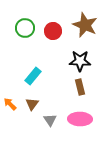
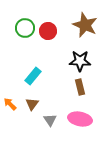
red circle: moved 5 px left
pink ellipse: rotated 10 degrees clockwise
